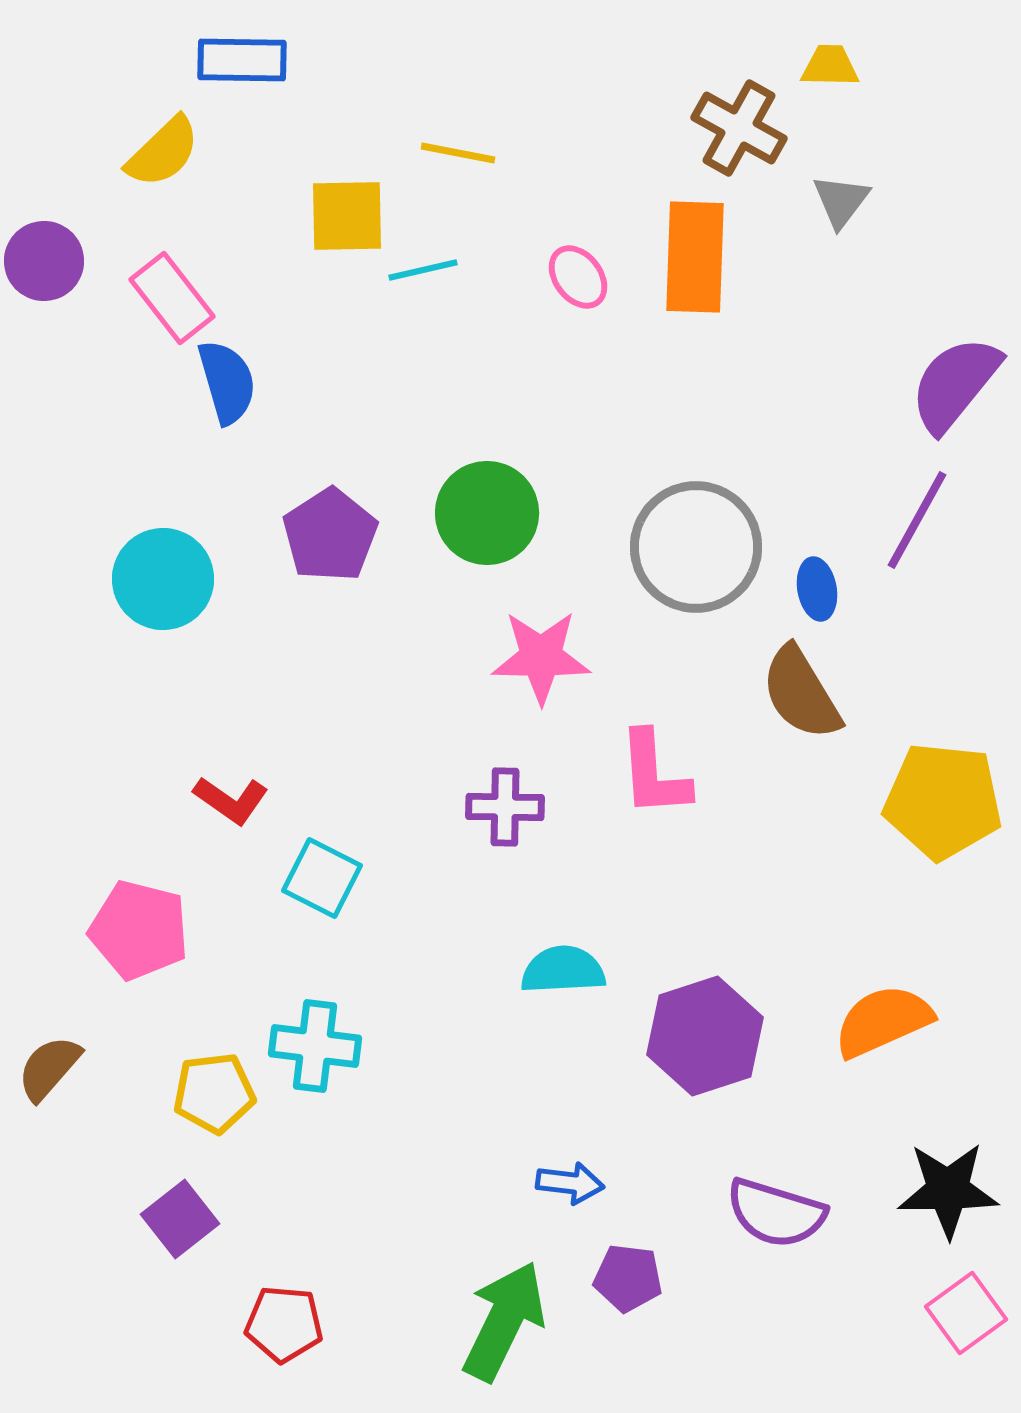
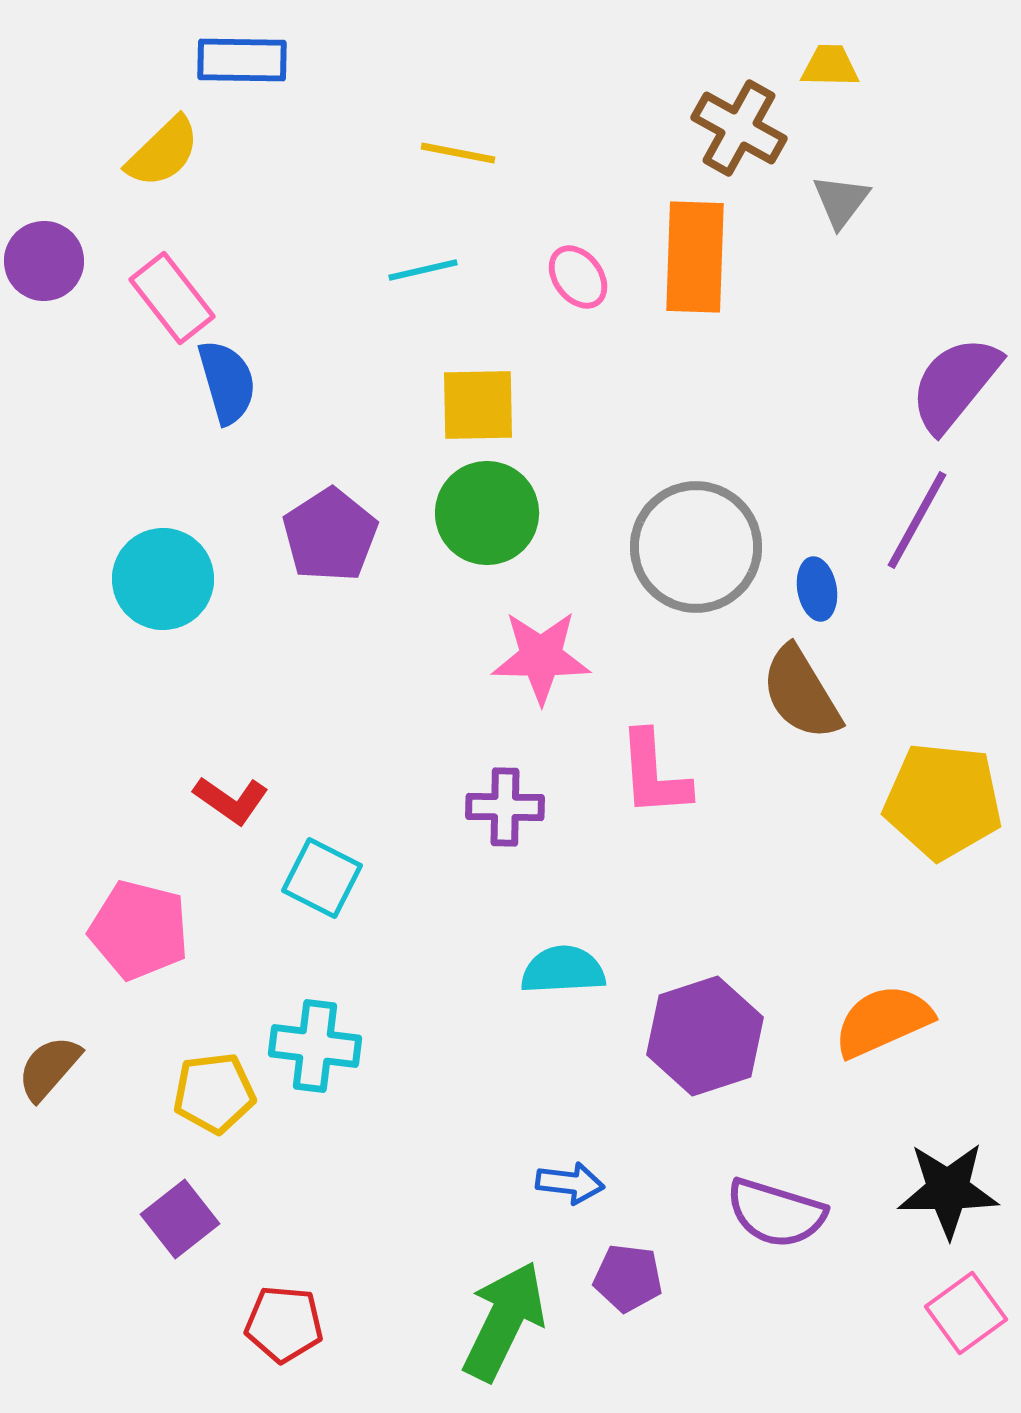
yellow square at (347, 216): moved 131 px right, 189 px down
